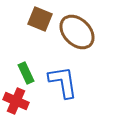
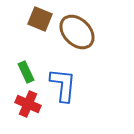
green rectangle: moved 1 px up
blue L-shape: moved 3 px down; rotated 15 degrees clockwise
red cross: moved 12 px right, 3 px down
